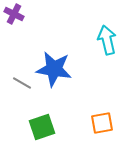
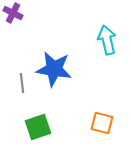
purple cross: moved 1 px left, 1 px up
gray line: rotated 54 degrees clockwise
orange square: rotated 25 degrees clockwise
green square: moved 4 px left
